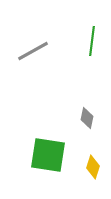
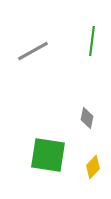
yellow diamond: rotated 25 degrees clockwise
